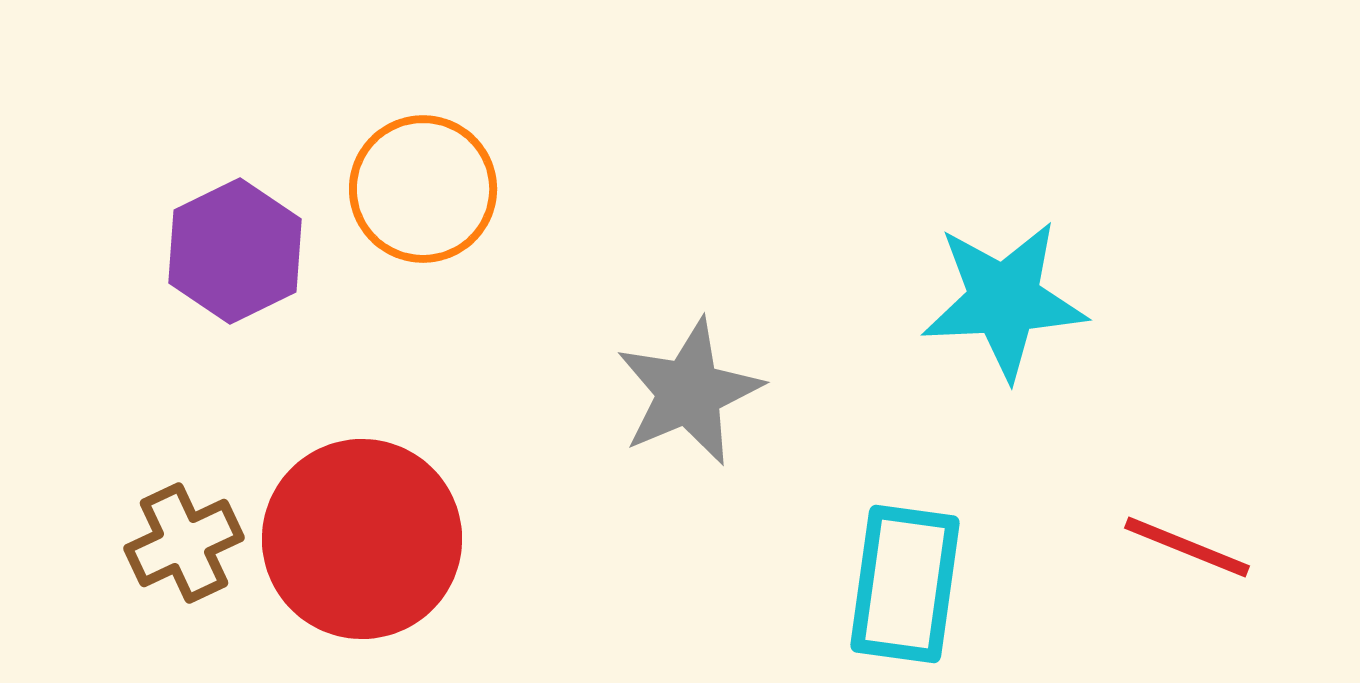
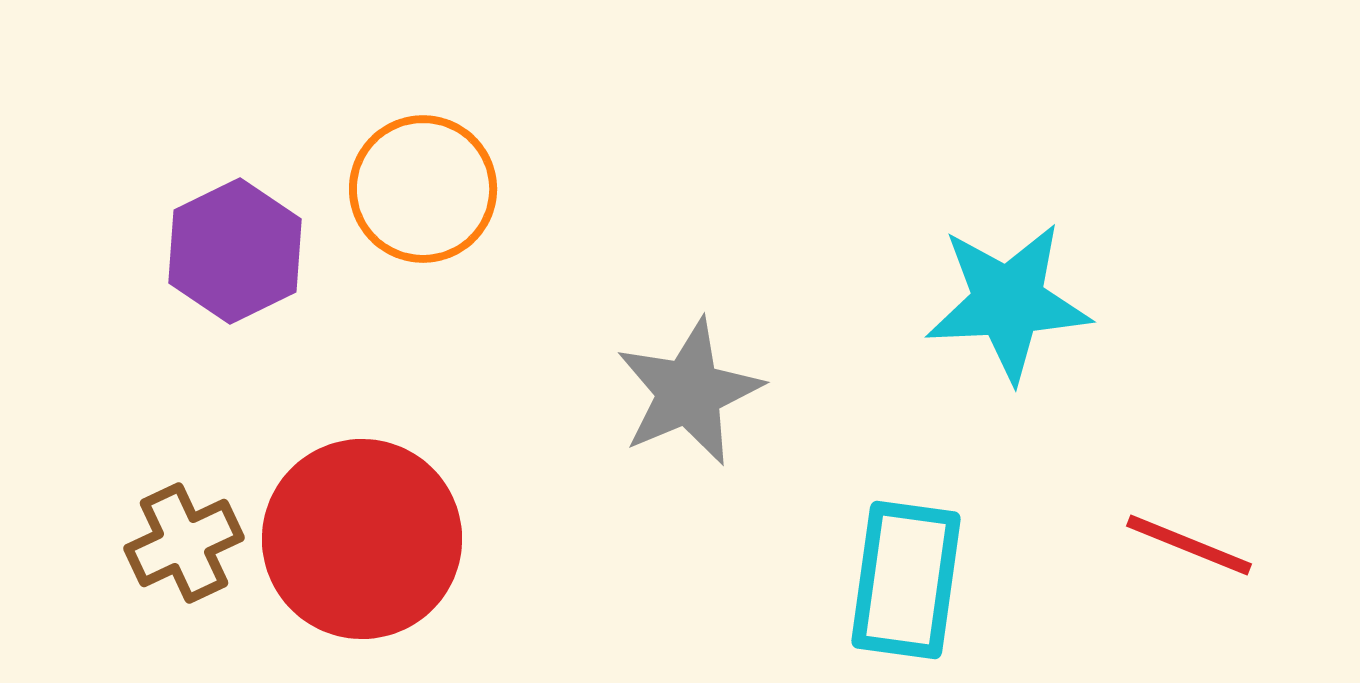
cyan star: moved 4 px right, 2 px down
red line: moved 2 px right, 2 px up
cyan rectangle: moved 1 px right, 4 px up
